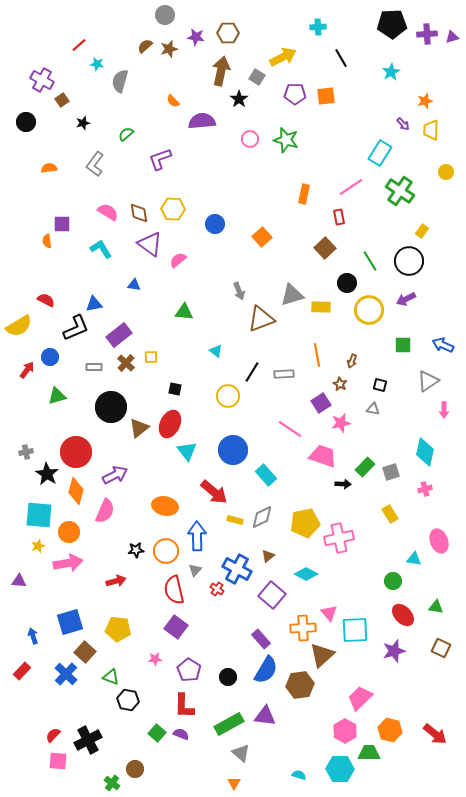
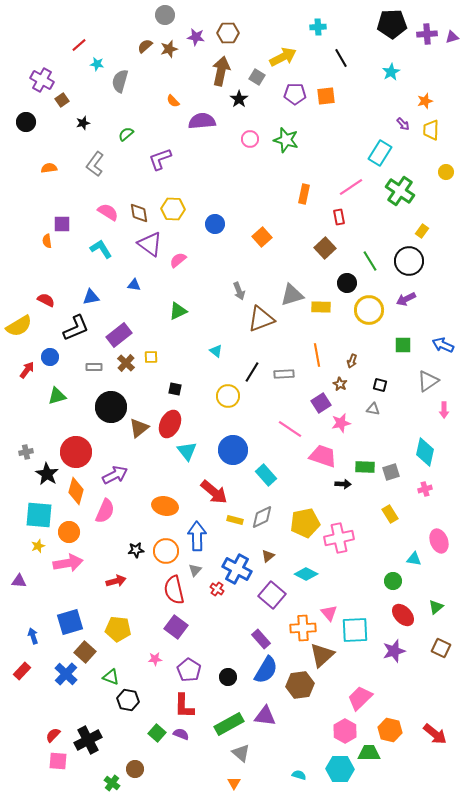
blue triangle at (94, 304): moved 3 px left, 7 px up
green triangle at (184, 312): moved 6 px left, 1 px up; rotated 30 degrees counterclockwise
green rectangle at (365, 467): rotated 48 degrees clockwise
green triangle at (436, 607): rotated 49 degrees counterclockwise
